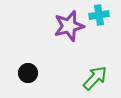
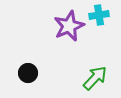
purple star: rotated 8 degrees counterclockwise
